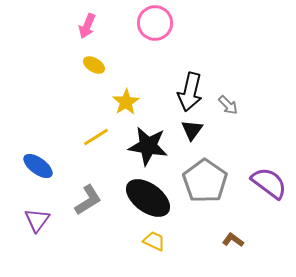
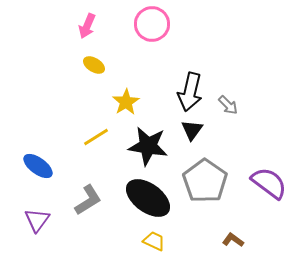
pink circle: moved 3 px left, 1 px down
